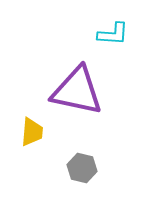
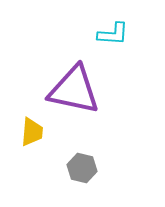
purple triangle: moved 3 px left, 1 px up
